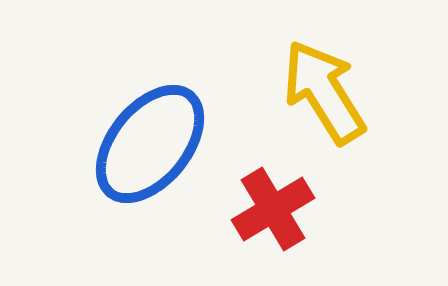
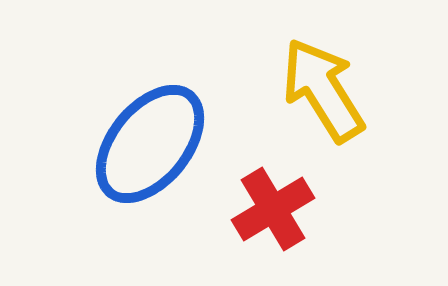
yellow arrow: moved 1 px left, 2 px up
